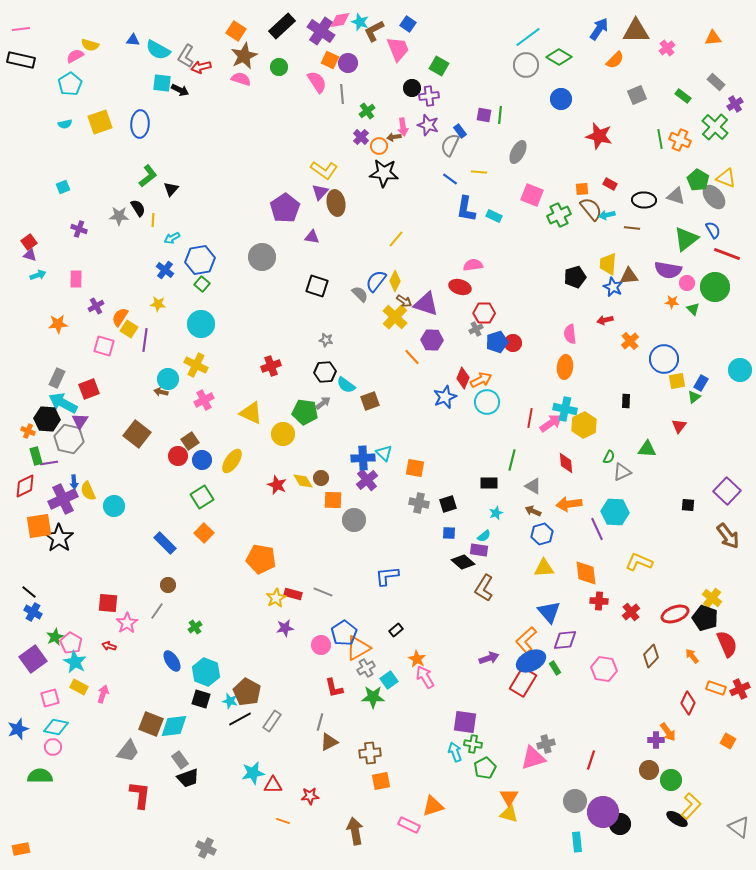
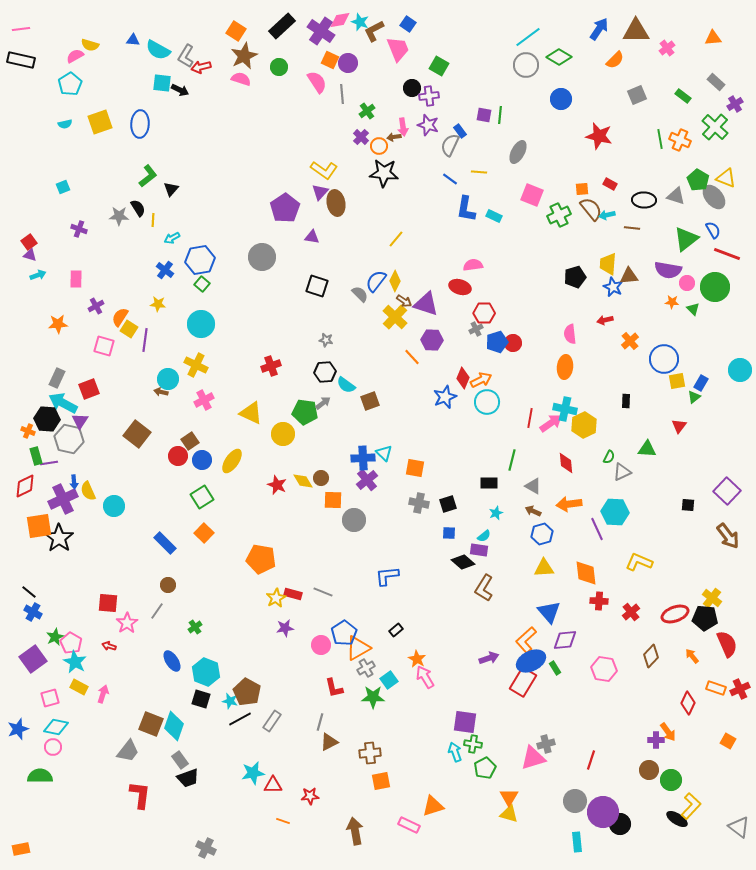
black pentagon at (705, 618): rotated 15 degrees counterclockwise
cyan diamond at (174, 726): rotated 64 degrees counterclockwise
